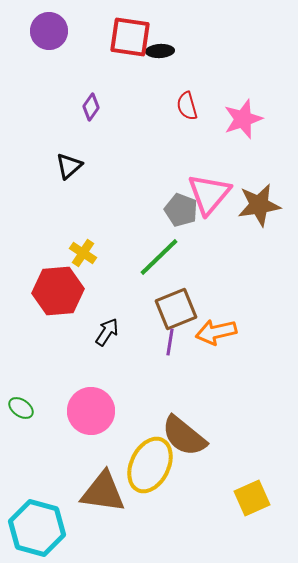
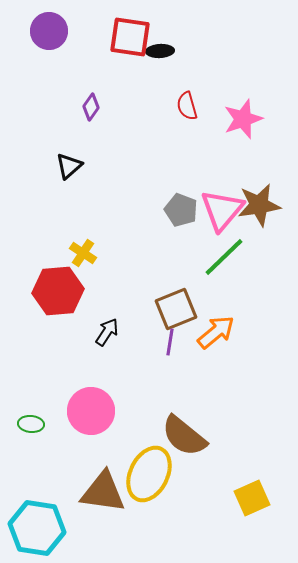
pink triangle: moved 13 px right, 16 px down
green line: moved 65 px right
orange arrow: rotated 153 degrees clockwise
green ellipse: moved 10 px right, 16 px down; rotated 30 degrees counterclockwise
yellow ellipse: moved 1 px left, 9 px down
cyan hexagon: rotated 6 degrees counterclockwise
